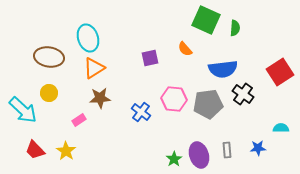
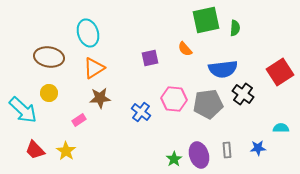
green square: rotated 36 degrees counterclockwise
cyan ellipse: moved 5 px up
